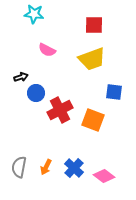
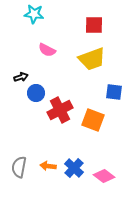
orange arrow: moved 2 px right, 1 px up; rotated 70 degrees clockwise
